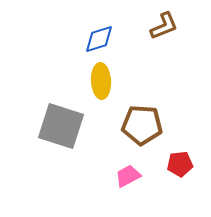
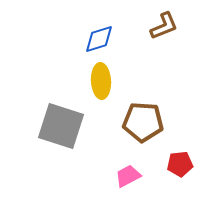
brown pentagon: moved 1 px right, 3 px up
